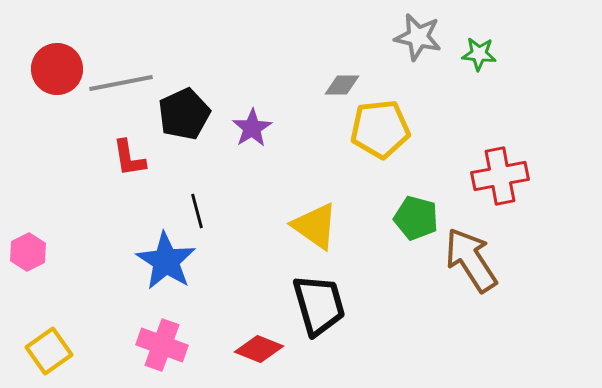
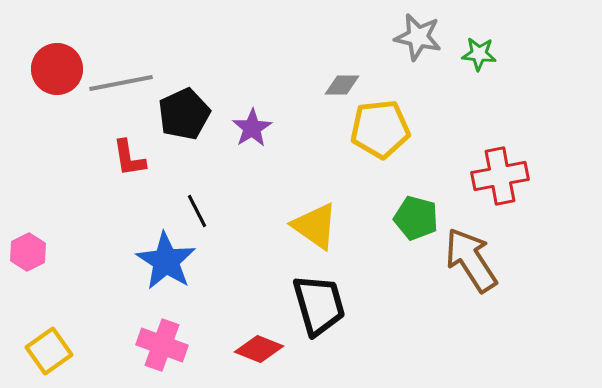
black line: rotated 12 degrees counterclockwise
